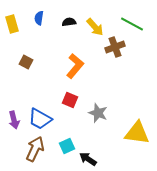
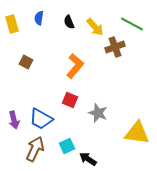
black semicircle: rotated 104 degrees counterclockwise
blue trapezoid: moved 1 px right
